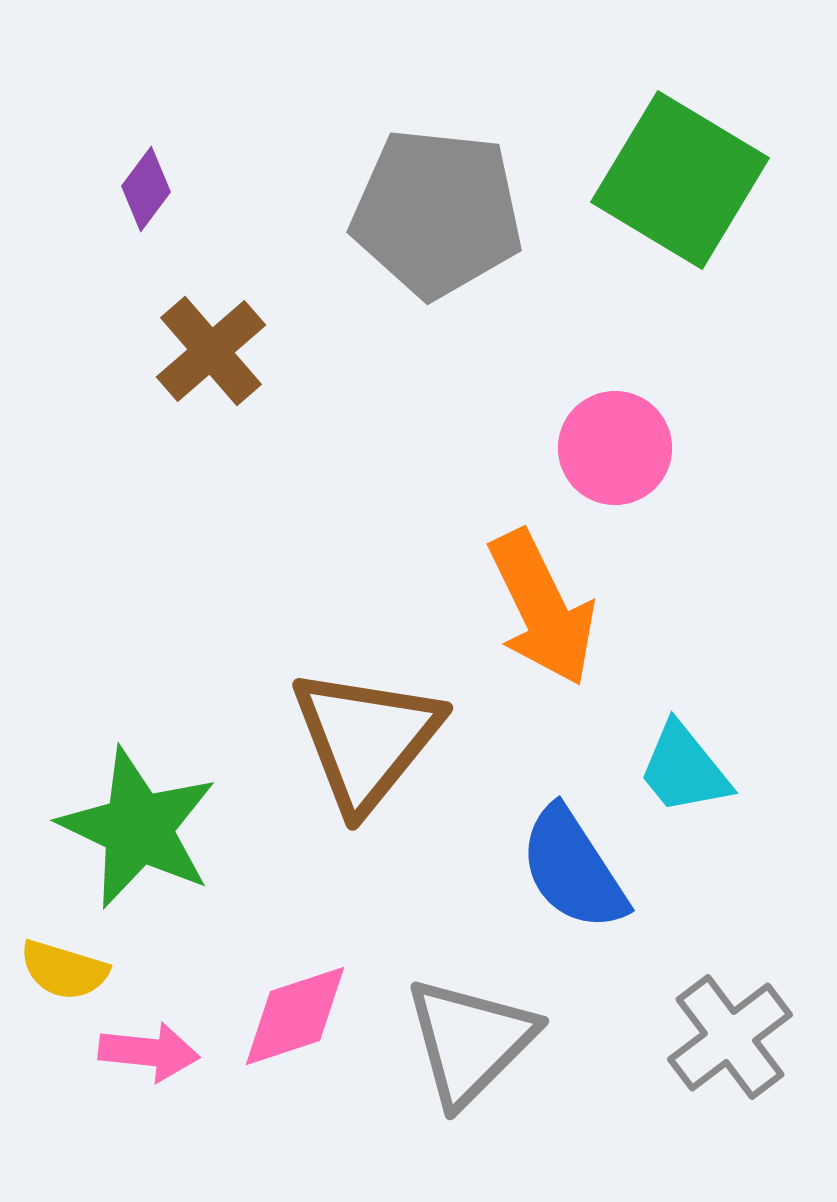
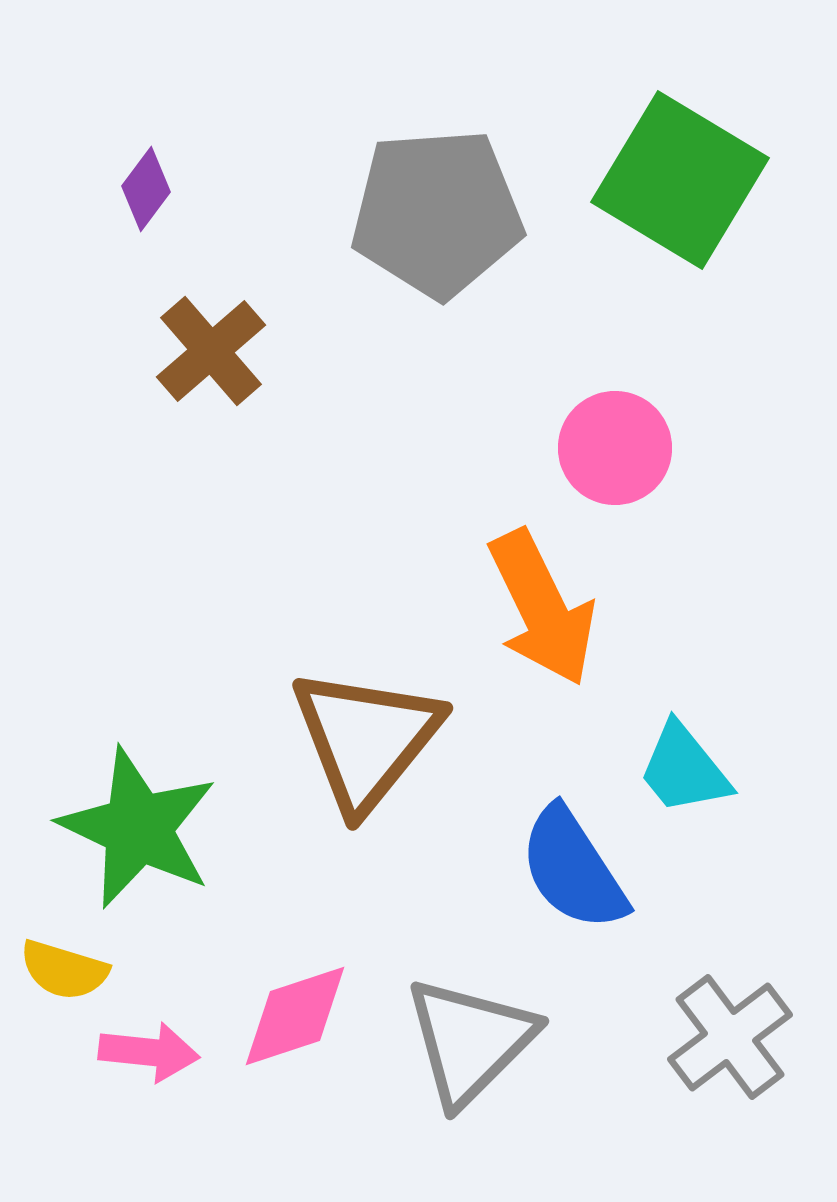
gray pentagon: rotated 10 degrees counterclockwise
